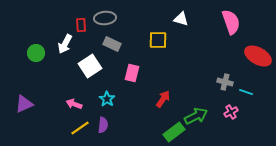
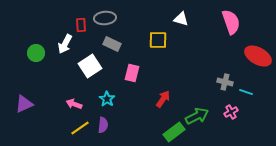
green arrow: moved 1 px right
